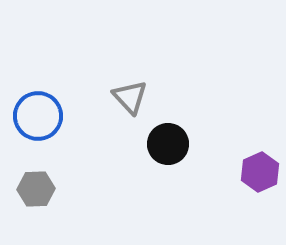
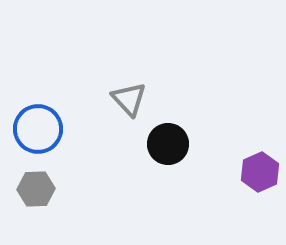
gray triangle: moved 1 px left, 2 px down
blue circle: moved 13 px down
